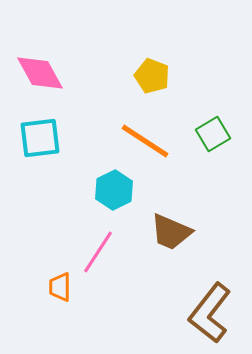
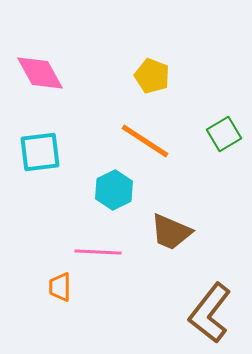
green square: moved 11 px right
cyan square: moved 14 px down
pink line: rotated 60 degrees clockwise
